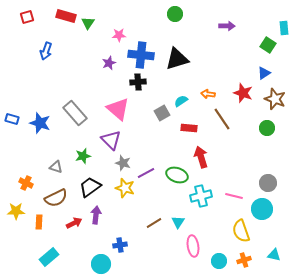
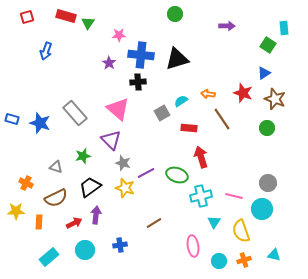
purple star at (109, 63): rotated 16 degrees counterclockwise
cyan triangle at (178, 222): moved 36 px right
cyan circle at (101, 264): moved 16 px left, 14 px up
